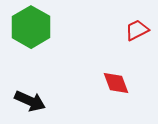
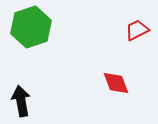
green hexagon: rotated 12 degrees clockwise
black arrow: moved 9 px left; rotated 124 degrees counterclockwise
